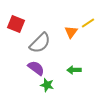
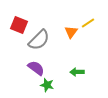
red square: moved 3 px right, 1 px down
gray semicircle: moved 1 px left, 3 px up
green arrow: moved 3 px right, 2 px down
